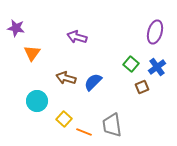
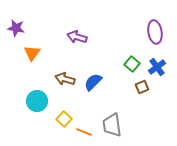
purple ellipse: rotated 25 degrees counterclockwise
green square: moved 1 px right
brown arrow: moved 1 px left, 1 px down
